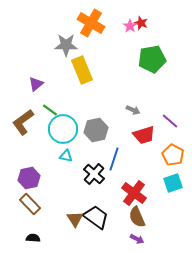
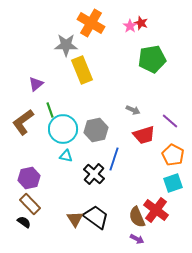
green line: rotated 35 degrees clockwise
red cross: moved 22 px right, 17 px down
black semicircle: moved 9 px left, 16 px up; rotated 32 degrees clockwise
